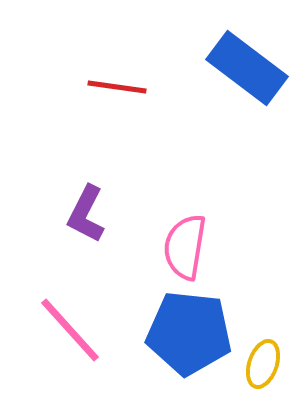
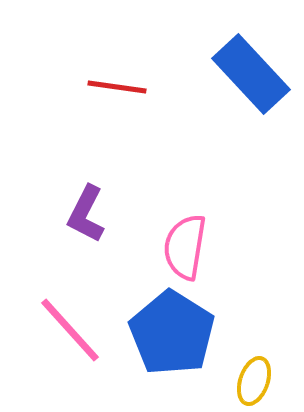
blue rectangle: moved 4 px right, 6 px down; rotated 10 degrees clockwise
blue pentagon: moved 17 px left; rotated 26 degrees clockwise
yellow ellipse: moved 9 px left, 17 px down
